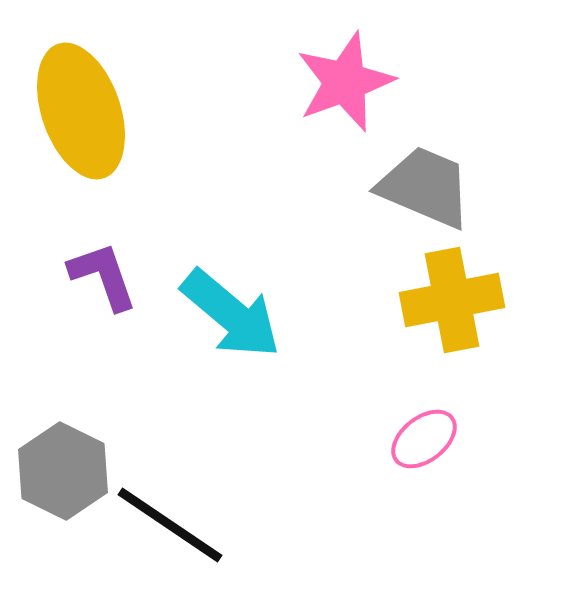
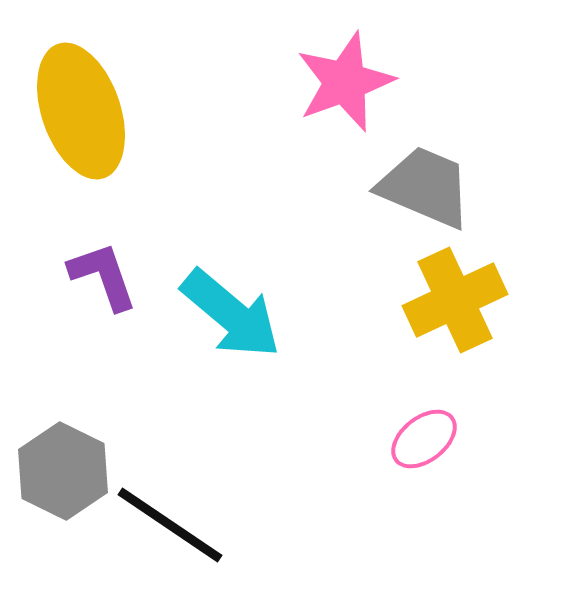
yellow cross: moved 3 px right; rotated 14 degrees counterclockwise
